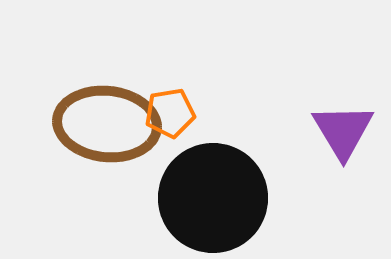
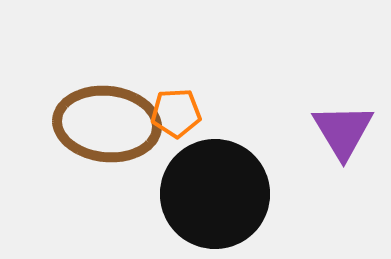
orange pentagon: moved 6 px right; rotated 6 degrees clockwise
black circle: moved 2 px right, 4 px up
